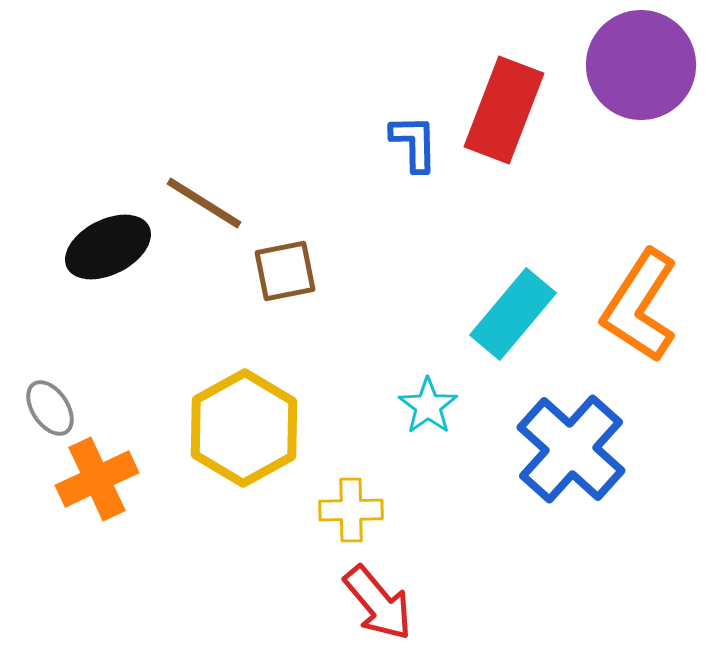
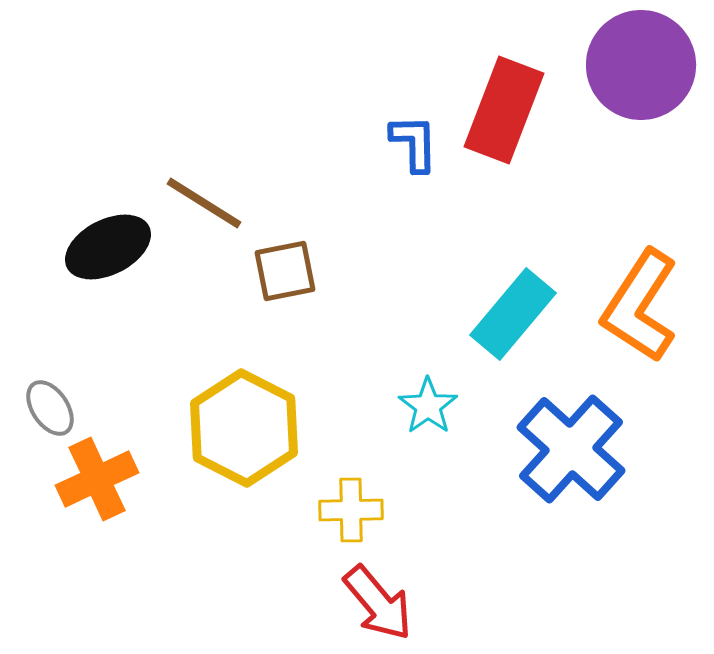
yellow hexagon: rotated 4 degrees counterclockwise
